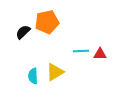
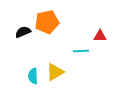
black semicircle: rotated 21 degrees clockwise
red triangle: moved 18 px up
